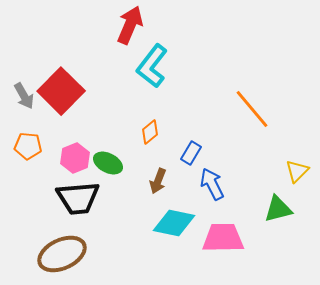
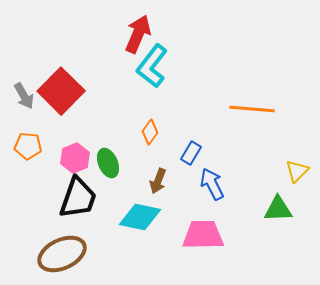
red arrow: moved 8 px right, 9 px down
orange line: rotated 45 degrees counterclockwise
orange diamond: rotated 15 degrees counterclockwise
green ellipse: rotated 40 degrees clockwise
black trapezoid: rotated 66 degrees counterclockwise
green triangle: rotated 12 degrees clockwise
cyan diamond: moved 34 px left, 6 px up
pink trapezoid: moved 20 px left, 3 px up
